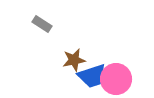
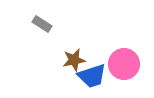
pink circle: moved 8 px right, 15 px up
